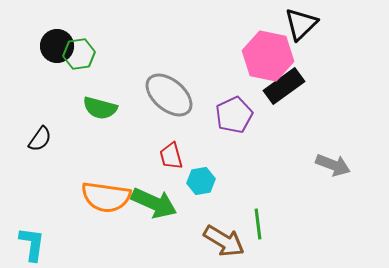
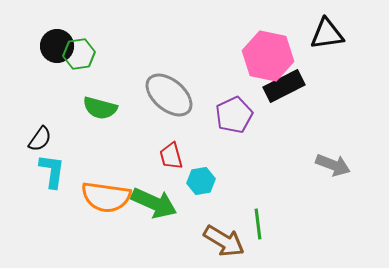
black triangle: moved 26 px right, 10 px down; rotated 36 degrees clockwise
black rectangle: rotated 9 degrees clockwise
cyan L-shape: moved 20 px right, 73 px up
